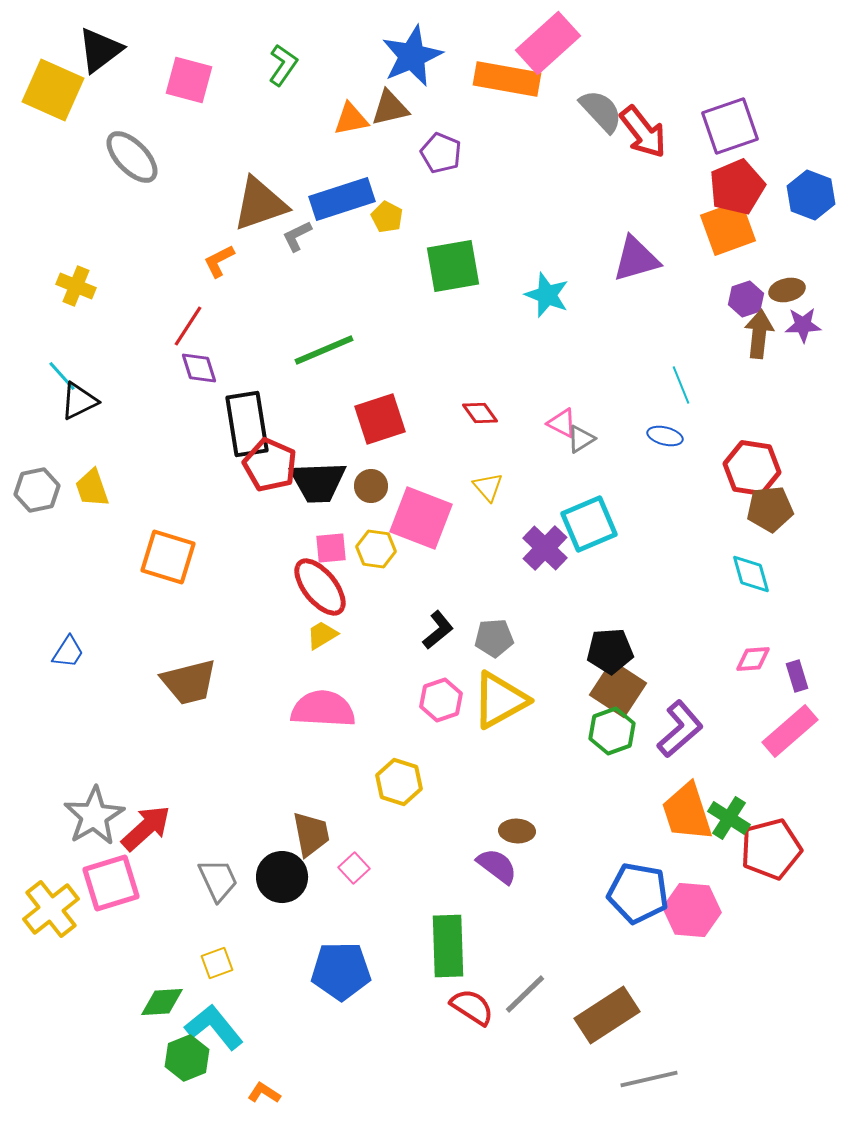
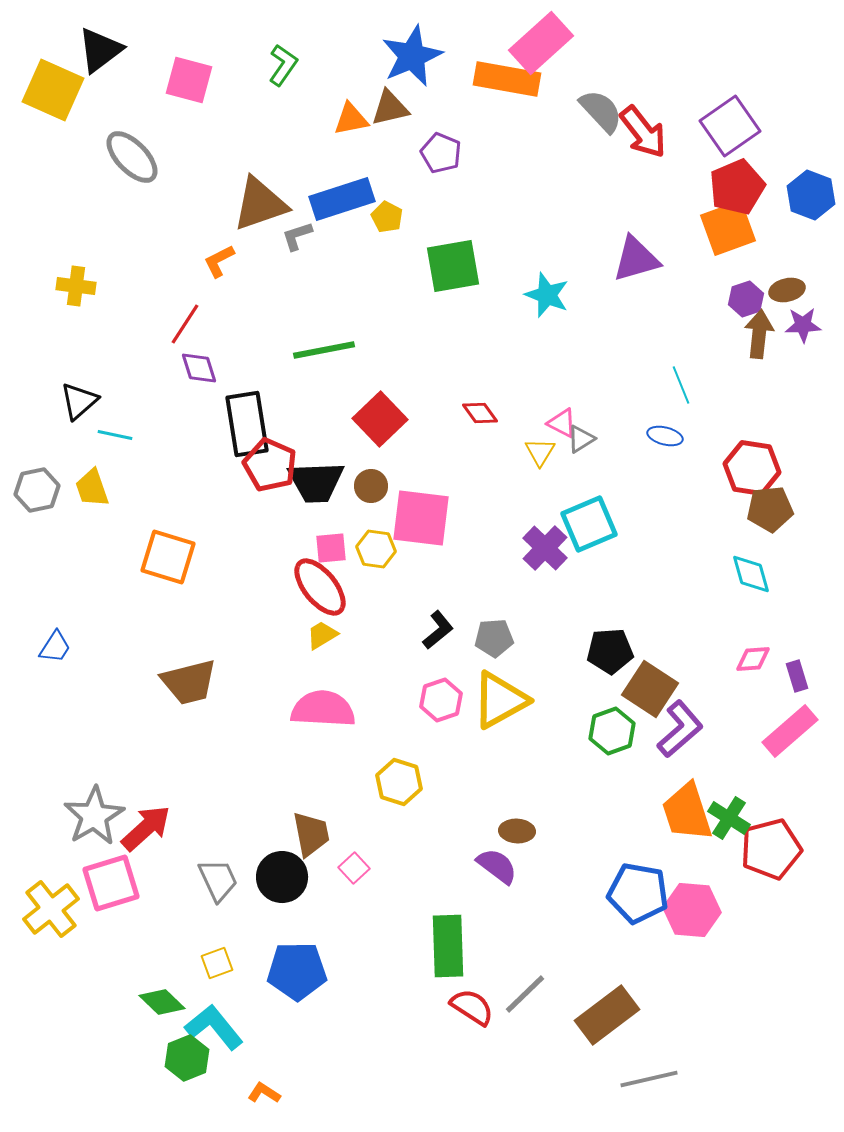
pink rectangle at (548, 43): moved 7 px left
purple square at (730, 126): rotated 16 degrees counterclockwise
gray L-shape at (297, 236): rotated 8 degrees clockwise
yellow cross at (76, 286): rotated 15 degrees counterclockwise
red line at (188, 326): moved 3 px left, 2 px up
green line at (324, 350): rotated 12 degrees clockwise
cyan line at (62, 376): moved 53 px right, 59 px down; rotated 36 degrees counterclockwise
black triangle at (79, 401): rotated 15 degrees counterclockwise
red square at (380, 419): rotated 26 degrees counterclockwise
black trapezoid at (318, 482): moved 2 px left
yellow triangle at (488, 487): moved 52 px right, 35 px up; rotated 12 degrees clockwise
pink square at (421, 518): rotated 14 degrees counterclockwise
blue trapezoid at (68, 652): moved 13 px left, 5 px up
brown square at (618, 689): moved 32 px right
blue pentagon at (341, 971): moved 44 px left
green diamond at (162, 1002): rotated 48 degrees clockwise
brown rectangle at (607, 1015): rotated 4 degrees counterclockwise
